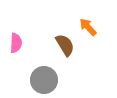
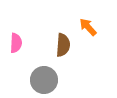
brown semicircle: moved 2 px left; rotated 35 degrees clockwise
